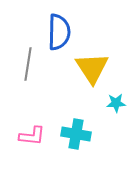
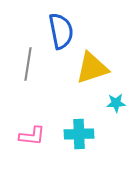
blue semicircle: moved 2 px right, 1 px up; rotated 12 degrees counterclockwise
yellow triangle: rotated 45 degrees clockwise
cyan cross: moved 3 px right; rotated 12 degrees counterclockwise
